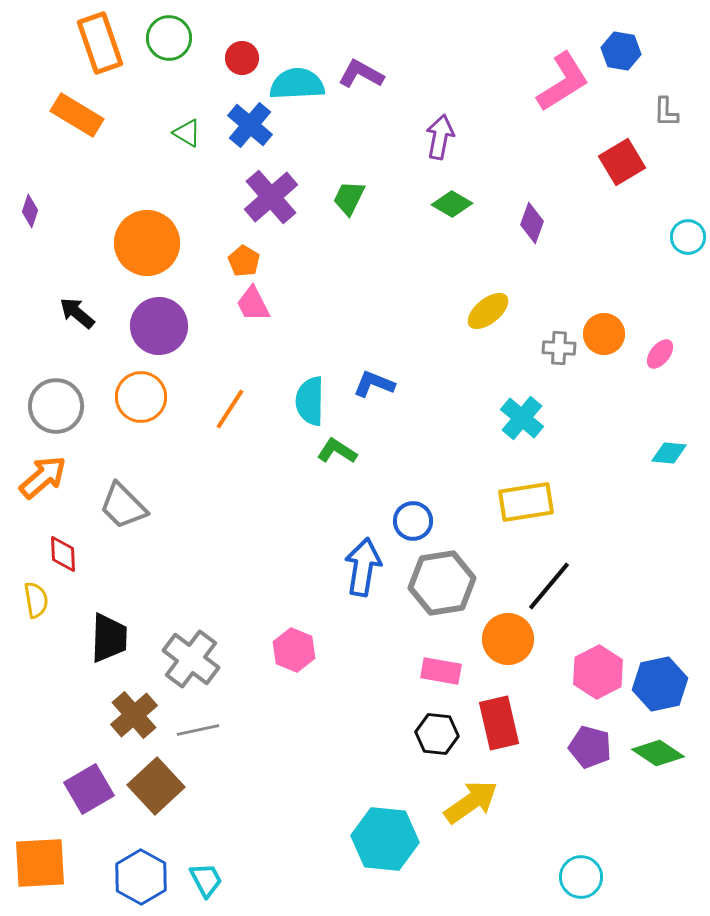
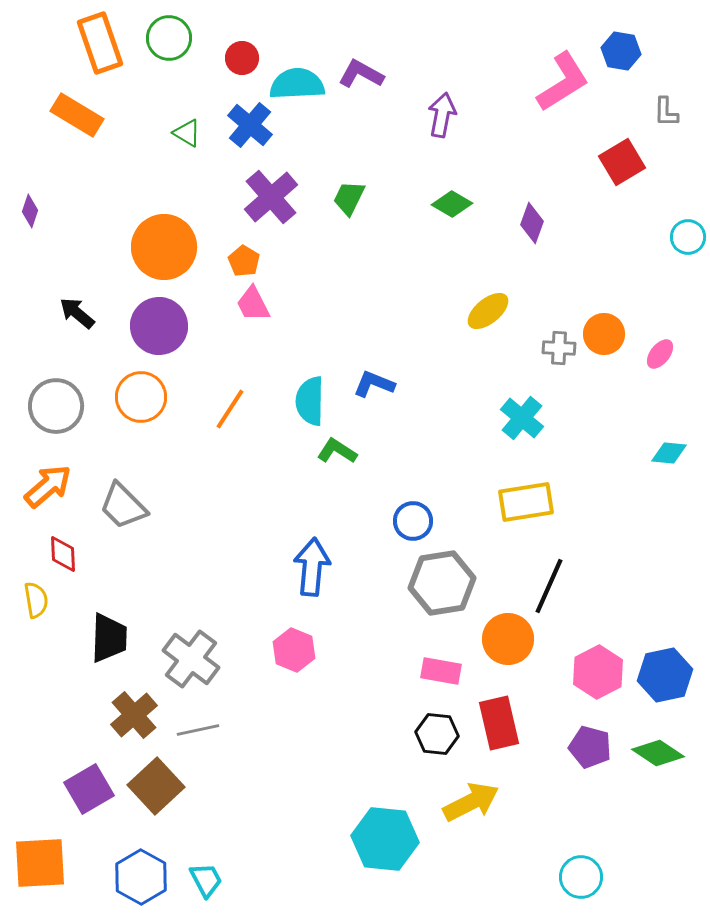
purple arrow at (440, 137): moved 2 px right, 22 px up
orange circle at (147, 243): moved 17 px right, 4 px down
orange arrow at (43, 477): moved 5 px right, 9 px down
blue arrow at (363, 567): moved 51 px left; rotated 4 degrees counterclockwise
black line at (549, 586): rotated 16 degrees counterclockwise
blue hexagon at (660, 684): moved 5 px right, 9 px up
yellow arrow at (471, 802): rotated 8 degrees clockwise
